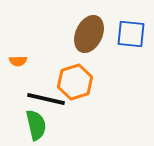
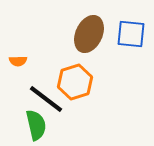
black line: rotated 24 degrees clockwise
